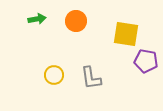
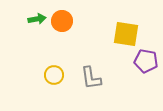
orange circle: moved 14 px left
